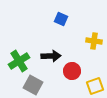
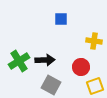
blue square: rotated 24 degrees counterclockwise
black arrow: moved 6 px left, 4 px down
red circle: moved 9 px right, 4 px up
gray square: moved 18 px right
